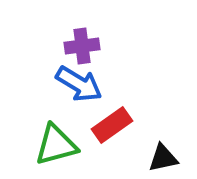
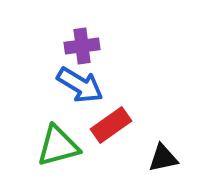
blue arrow: moved 1 px right, 1 px down
red rectangle: moved 1 px left
green triangle: moved 2 px right, 1 px down
